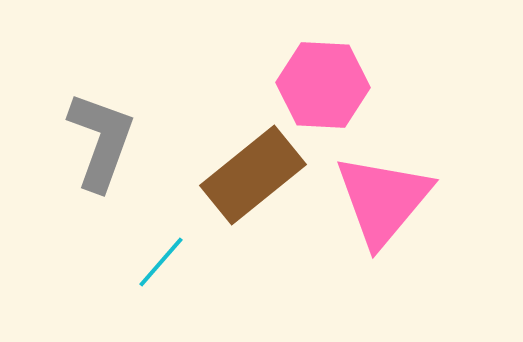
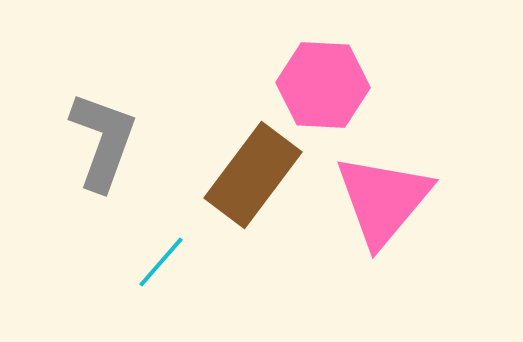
gray L-shape: moved 2 px right
brown rectangle: rotated 14 degrees counterclockwise
